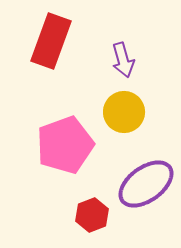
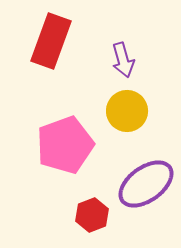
yellow circle: moved 3 px right, 1 px up
